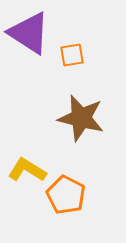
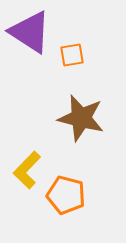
purple triangle: moved 1 px right, 1 px up
yellow L-shape: rotated 78 degrees counterclockwise
orange pentagon: rotated 12 degrees counterclockwise
